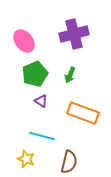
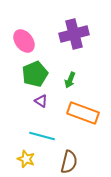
green arrow: moved 5 px down
